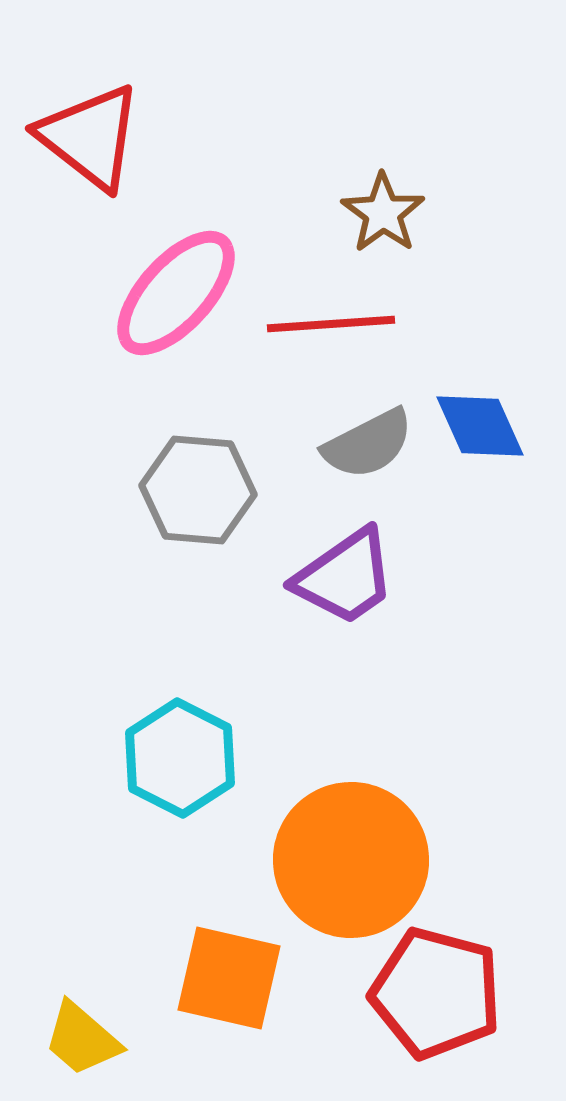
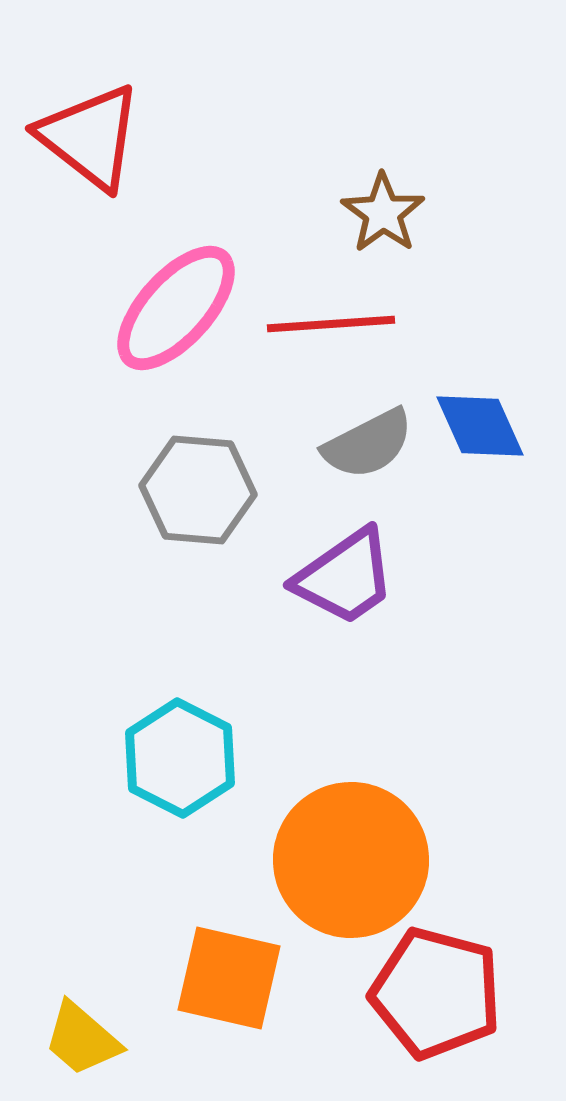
pink ellipse: moved 15 px down
